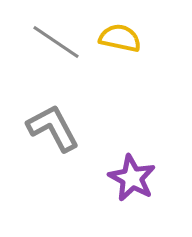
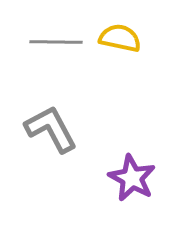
gray line: rotated 33 degrees counterclockwise
gray L-shape: moved 2 px left, 1 px down
